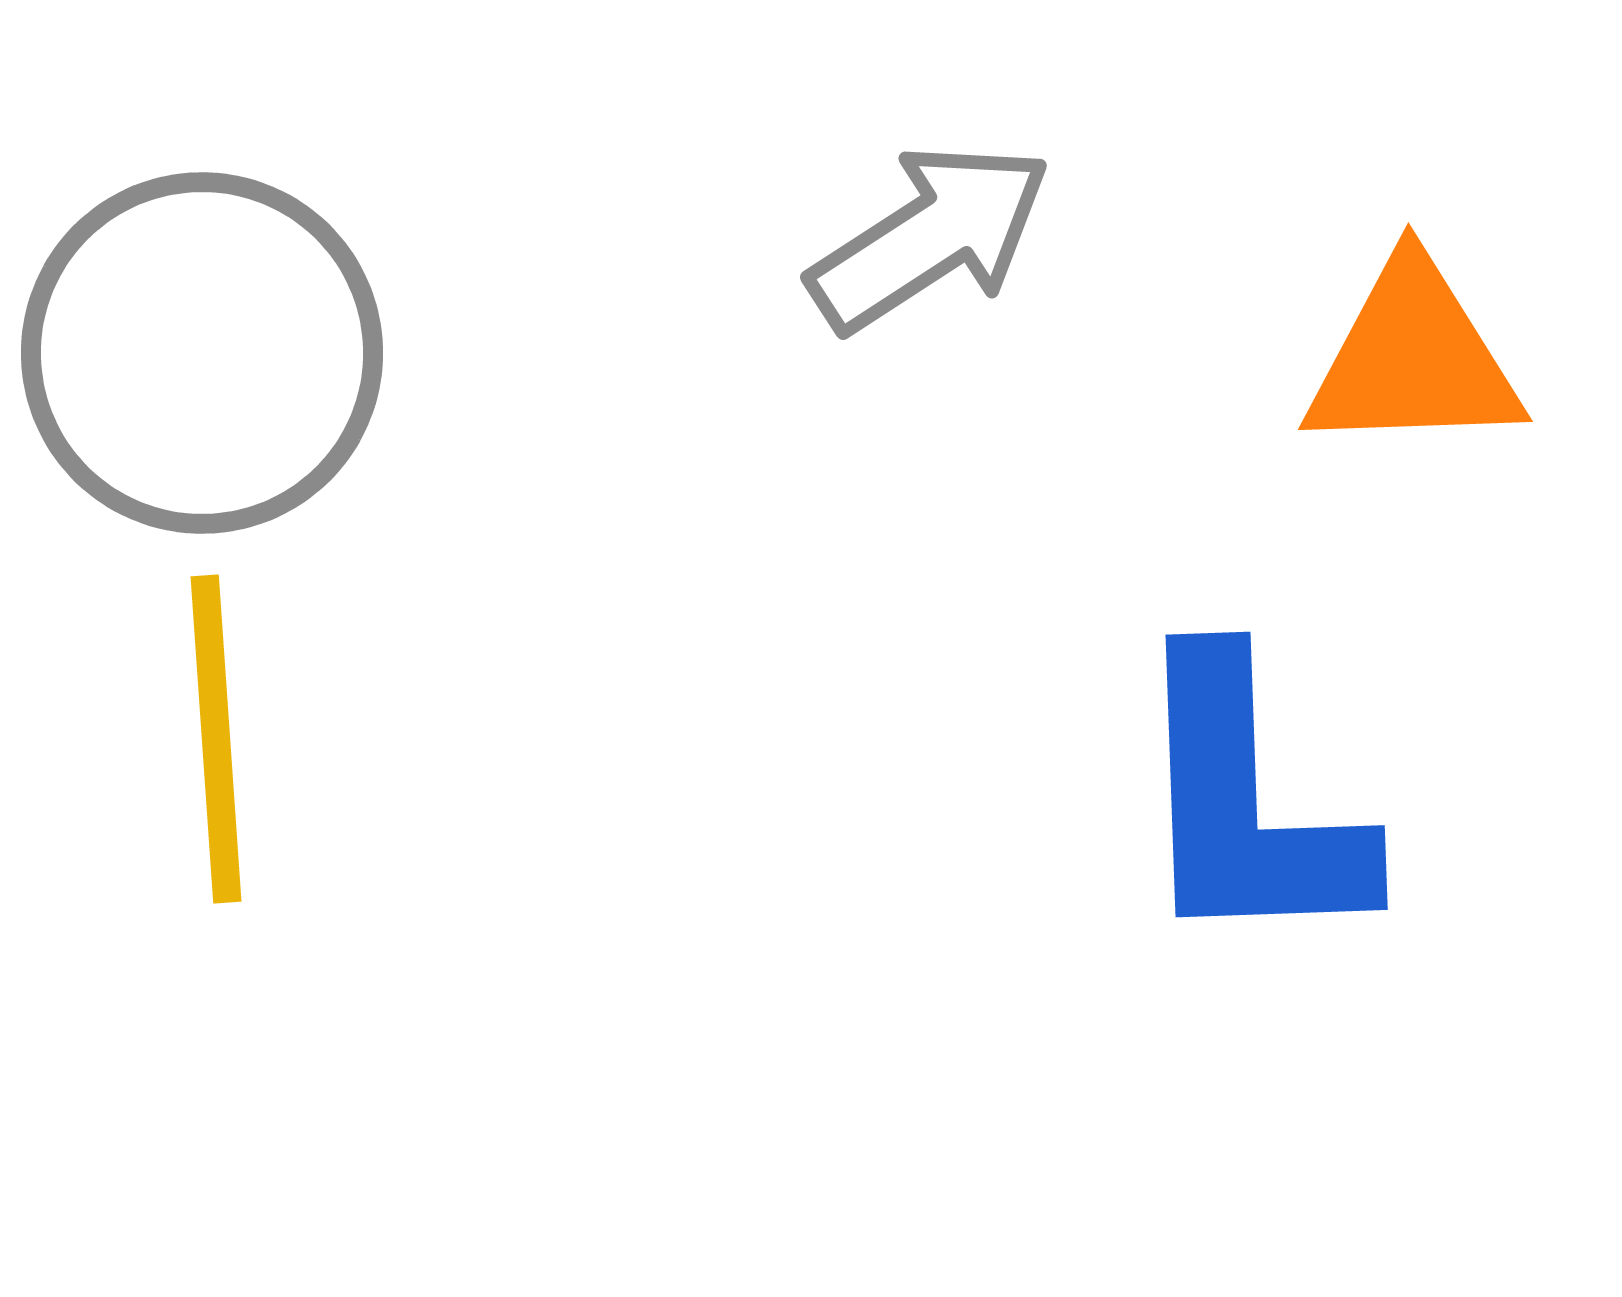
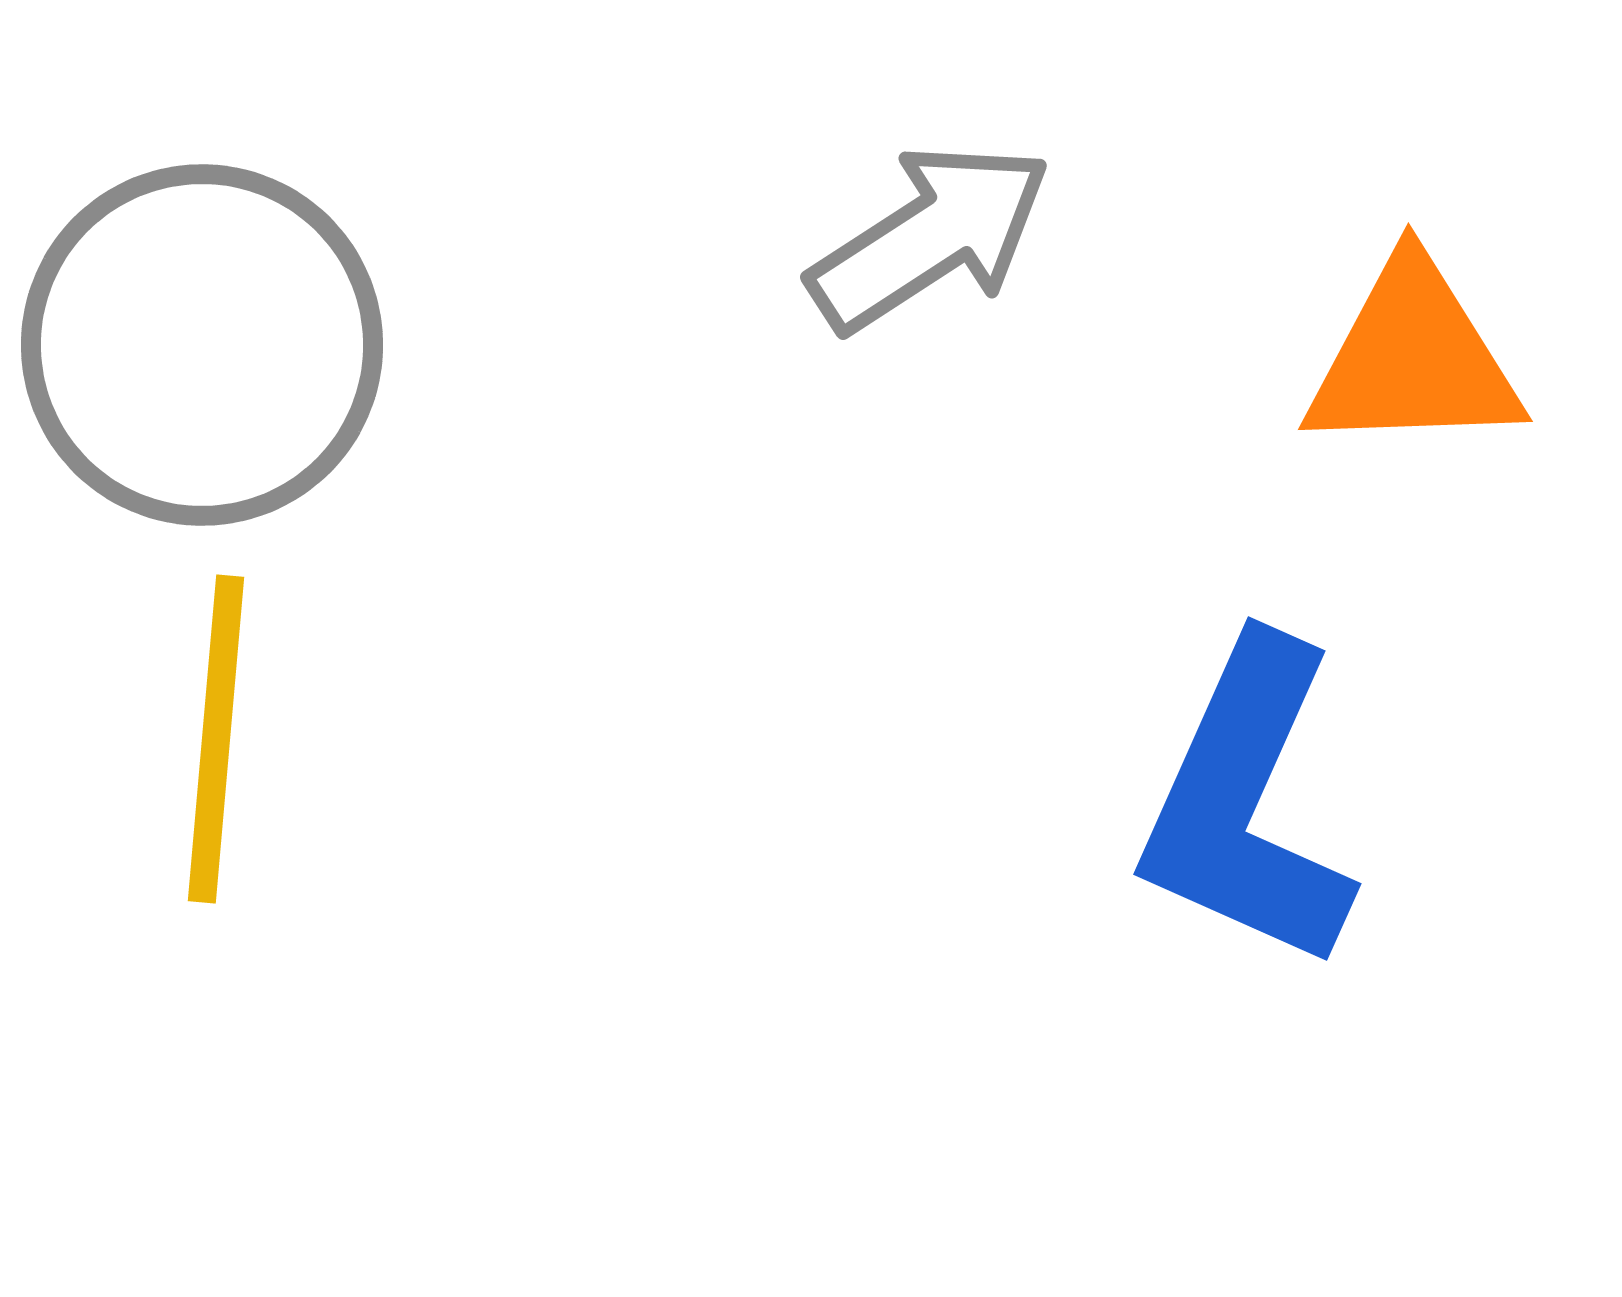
gray circle: moved 8 px up
yellow line: rotated 9 degrees clockwise
blue L-shape: rotated 26 degrees clockwise
